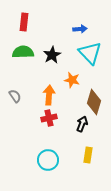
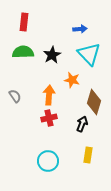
cyan triangle: moved 1 px left, 1 px down
cyan circle: moved 1 px down
